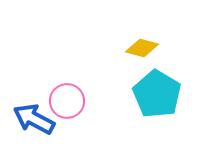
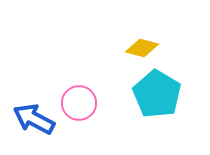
pink circle: moved 12 px right, 2 px down
